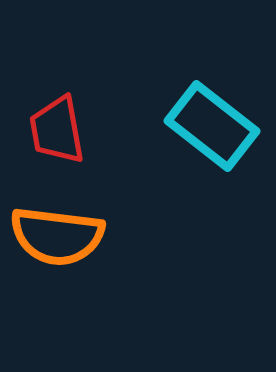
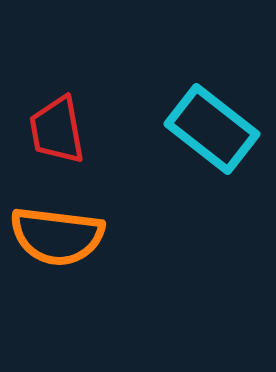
cyan rectangle: moved 3 px down
